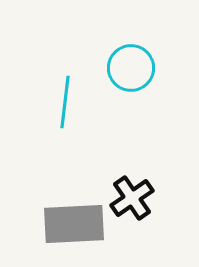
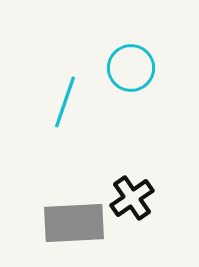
cyan line: rotated 12 degrees clockwise
gray rectangle: moved 1 px up
